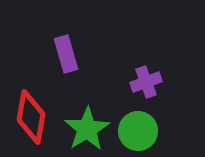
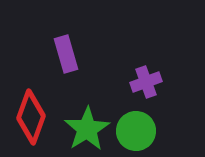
red diamond: rotated 10 degrees clockwise
green circle: moved 2 px left
